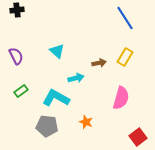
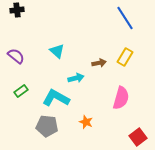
purple semicircle: rotated 24 degrees counterclockwise
